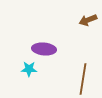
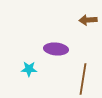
brown arrow: rotated 18 degrees clockwise
purple ellipse: moved 12 px right
